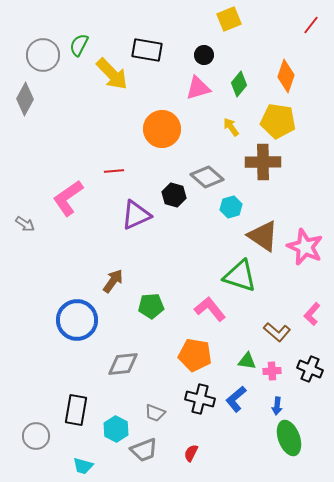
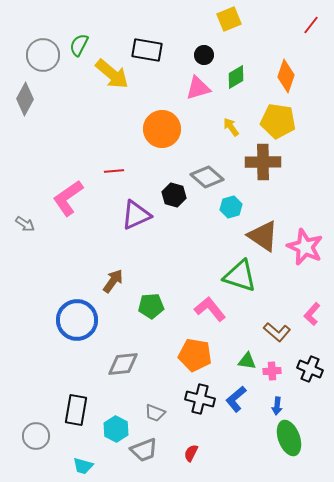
yellow arrow at (112, 74): rotated 6 degrees counterclockwise
green diamond at (239, 84): moved 3 px left, 7 px up; rotated 20 degrees clockwise
